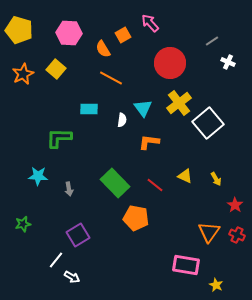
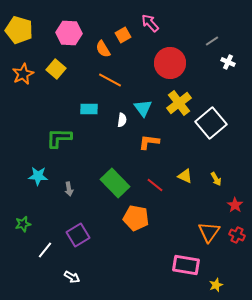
orange line: moved 1 px left, 2 px down
white square: moved 3 px right
white line: moved 11 px left, 10 px up
yellow star: rotated 24 degrees clockwise
